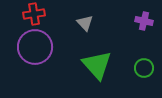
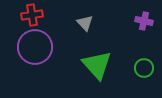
red cross: moved 2 px left, 1 px down
